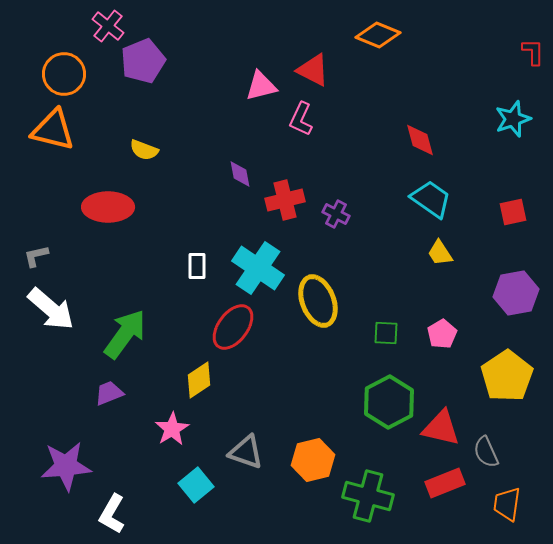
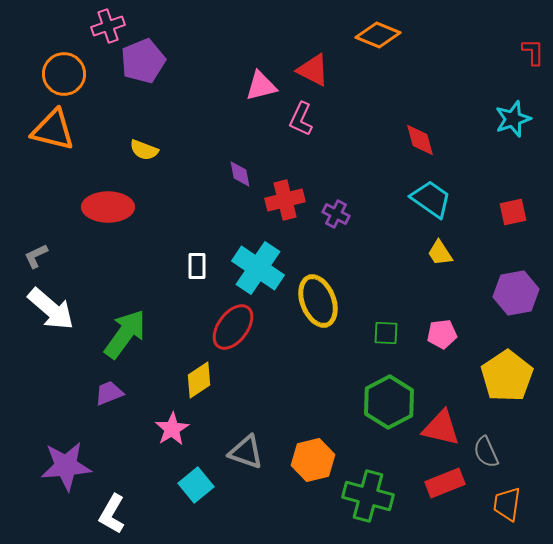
pink cross at (108, 26): rotated 32 degrees clockwise
gray L-shape at (36, 256): rotated 12 degrees counterclockwise
pink pentagon at (442, 334): rotated 24 degrees clockwise
